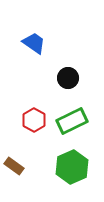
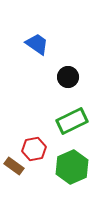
blue trapezoid: moved 3 px right, 1 px down
black circle: moved 1 px up
red hexagon: moved 29 px down; rotated 20 degrees clockwise
